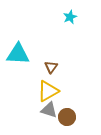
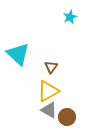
cyan triangle: rotated 40 degrees clockwise
gray triangle: rotated 12 degrees clockwise
